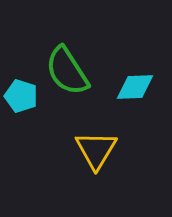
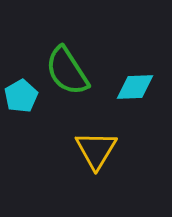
cyan pentagon: rotated 24 degrees clockwise
